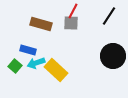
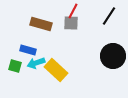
green square: rotated 24 degrees counterclockwise
